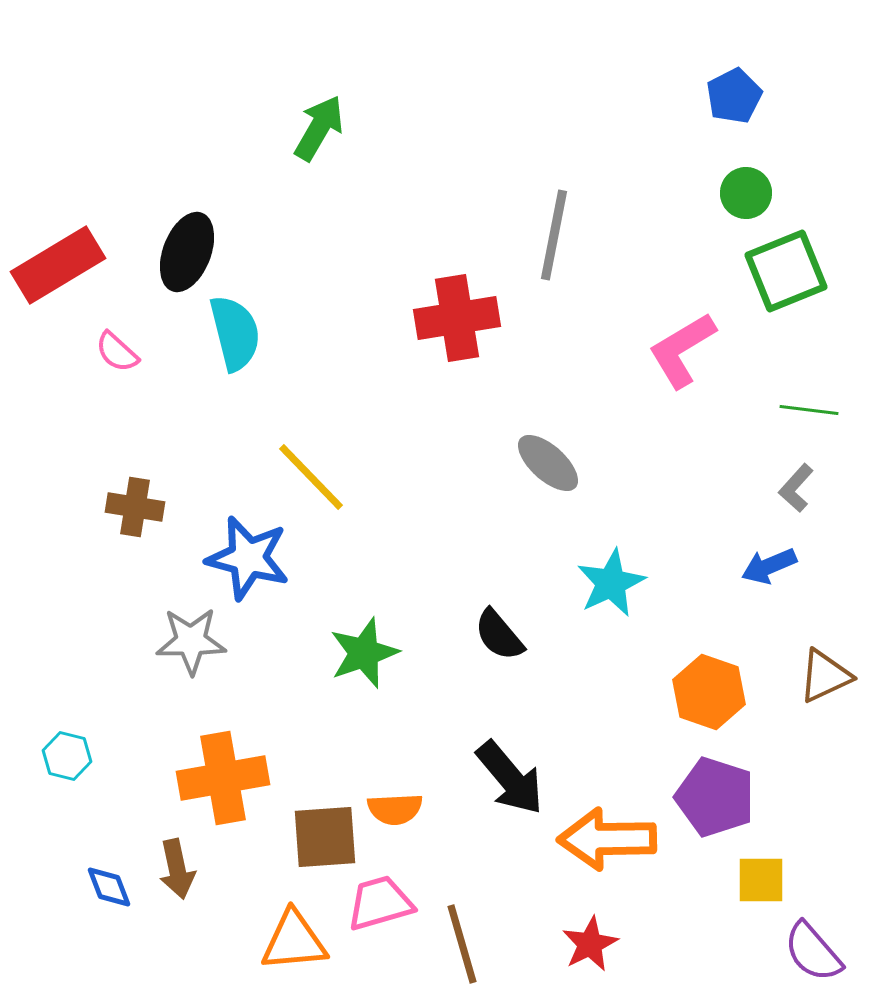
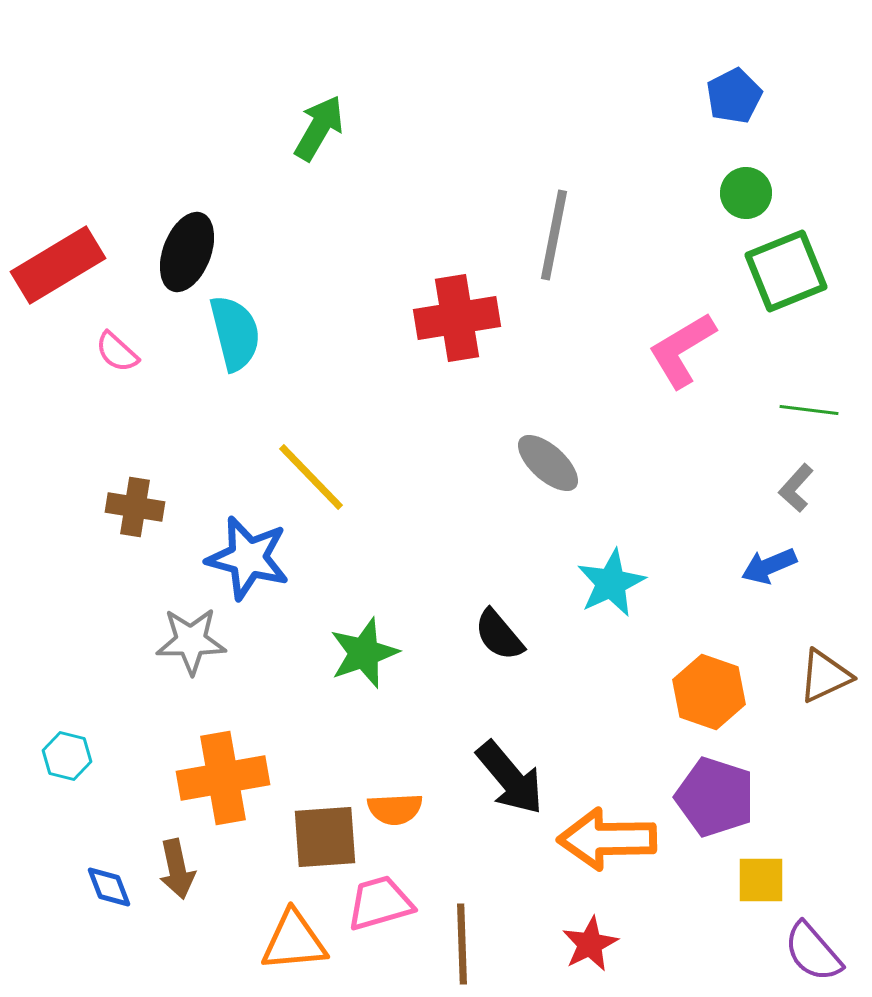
brown line: rotated 14 degrees clockwise
